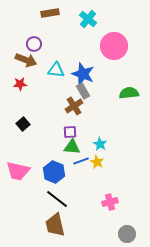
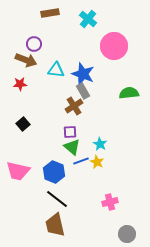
green triangle: rotated 36 degrees clockwise
